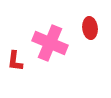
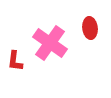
pink cross: rotated 12 degrees clockwise
